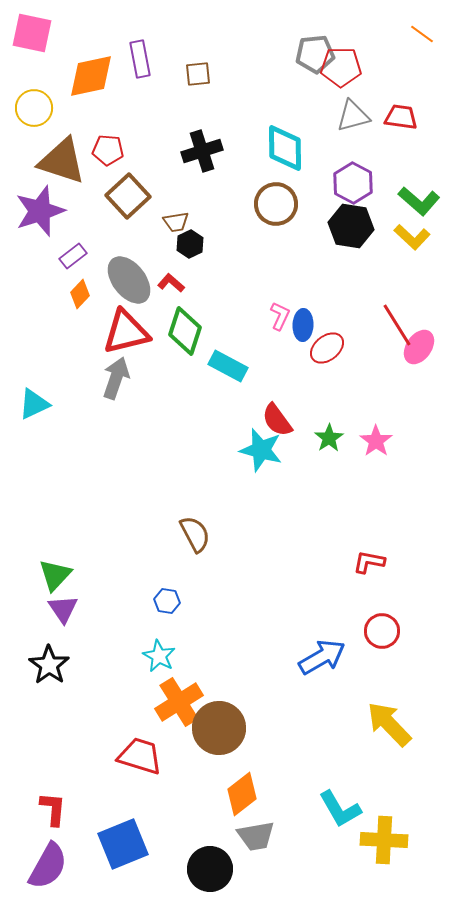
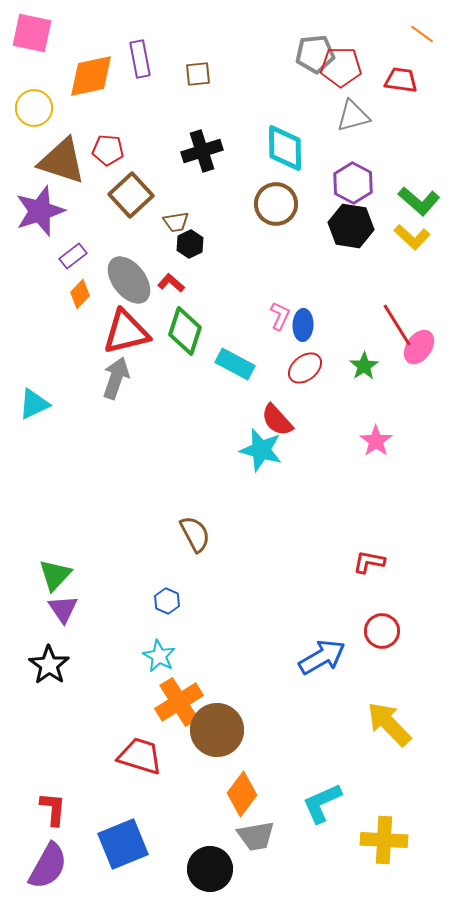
red trapezoid at (401, 117): moved 37 px up
brown square at (128, 196): moved 3 px right, 1 px up
red ellipse at (327, 348): moved 22 px left, 20 px down
cyan rectangle at (228, 366): moved 7 px right, 2 px up
red semicircle at (277, 420): rotated 6 degrees counterclockwise
green star at (329, 438): moved 35 px right, 72 px up
blue hexagon at (167, 601): rotated 15 degrees clockwise
brown circle at (219, 728): moved 2 px left, 2 px down
orange diamond at (242, 794): rotated 15 degrees counterclockwise
cyan L-shape at (340, 809): moved 18 px left, 6 px up; rotated 96 degrees clockwise
